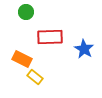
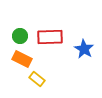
green circle: moved 6 px left, 24 px down
yellow rectangle: moved 2 px right, 2 px down
